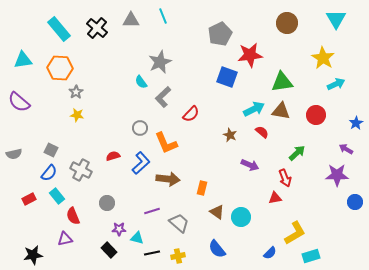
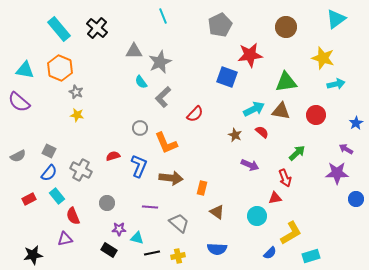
cyan triangle at (336, 19): rotated 25 degrees clockwise
gray triangle at (131, 20): moved 3 px right, 31 px down
brown circle at (287, 23): moved 1 px left, 4 px down
gray pentagon at (220, 34): moved 9 px up
yellow star at (323, 58): rotated 15 degrees counterclockwise
cyan triangle at (23, 60): moved 2 px right, 10 px down; rotated 18 degrees clockwise
orange hexagon at (60, 68): rotated 20 degrees clockwise
green triangle at (282, 82): moved 4 px right
cyan arrow at (336, 84): rotated 12 degrees clockwise
gray star at (76, 92): rotated 16 degrees counterclockwise
red semicircle at (191, 114): moved 4 px right
brown star at (230, 135): moved 5 px right
gray square at (51, 150): moved 2 px left, 1 px down
gray semicircle at (14, 154): moved 4 px right, 2 px down; rotated 14 degrees counterclockwise
blue L-shape at (141, 163): moved 2 px left, 3 px down; rotated 25 degrees counterclockwise
purple star at (337, 175): moved 2 px up
brown arrow at (168, 179): moved 3 px right, 1 px up
blue circle at (355, 202): moved 1 px right, 3 px up
purple line at (152, 211): moved 2 px left, 4 px up; rotated 21 degrees clockwise
cyan circle at (241, 217): moved 16 px right, 1 px up
yellow L-shape at (295, 233): moved 4 px left
blue semicircle at (217, 249): rotated 48 degrees counterclockwise
black rectangle at (109, 250): rotated 14 degrees counterclockwise
